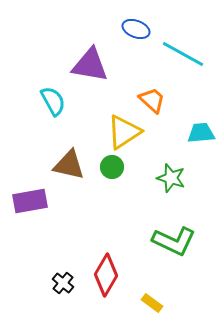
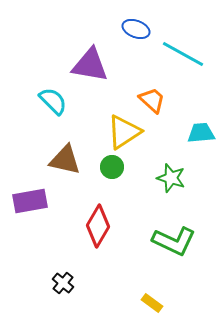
cyan semicircle: rotated 16 degrees counterclockwise
brown triangle: moved 4 px left, 5 px up
red diamond: moved 8 px left, 49 px up
